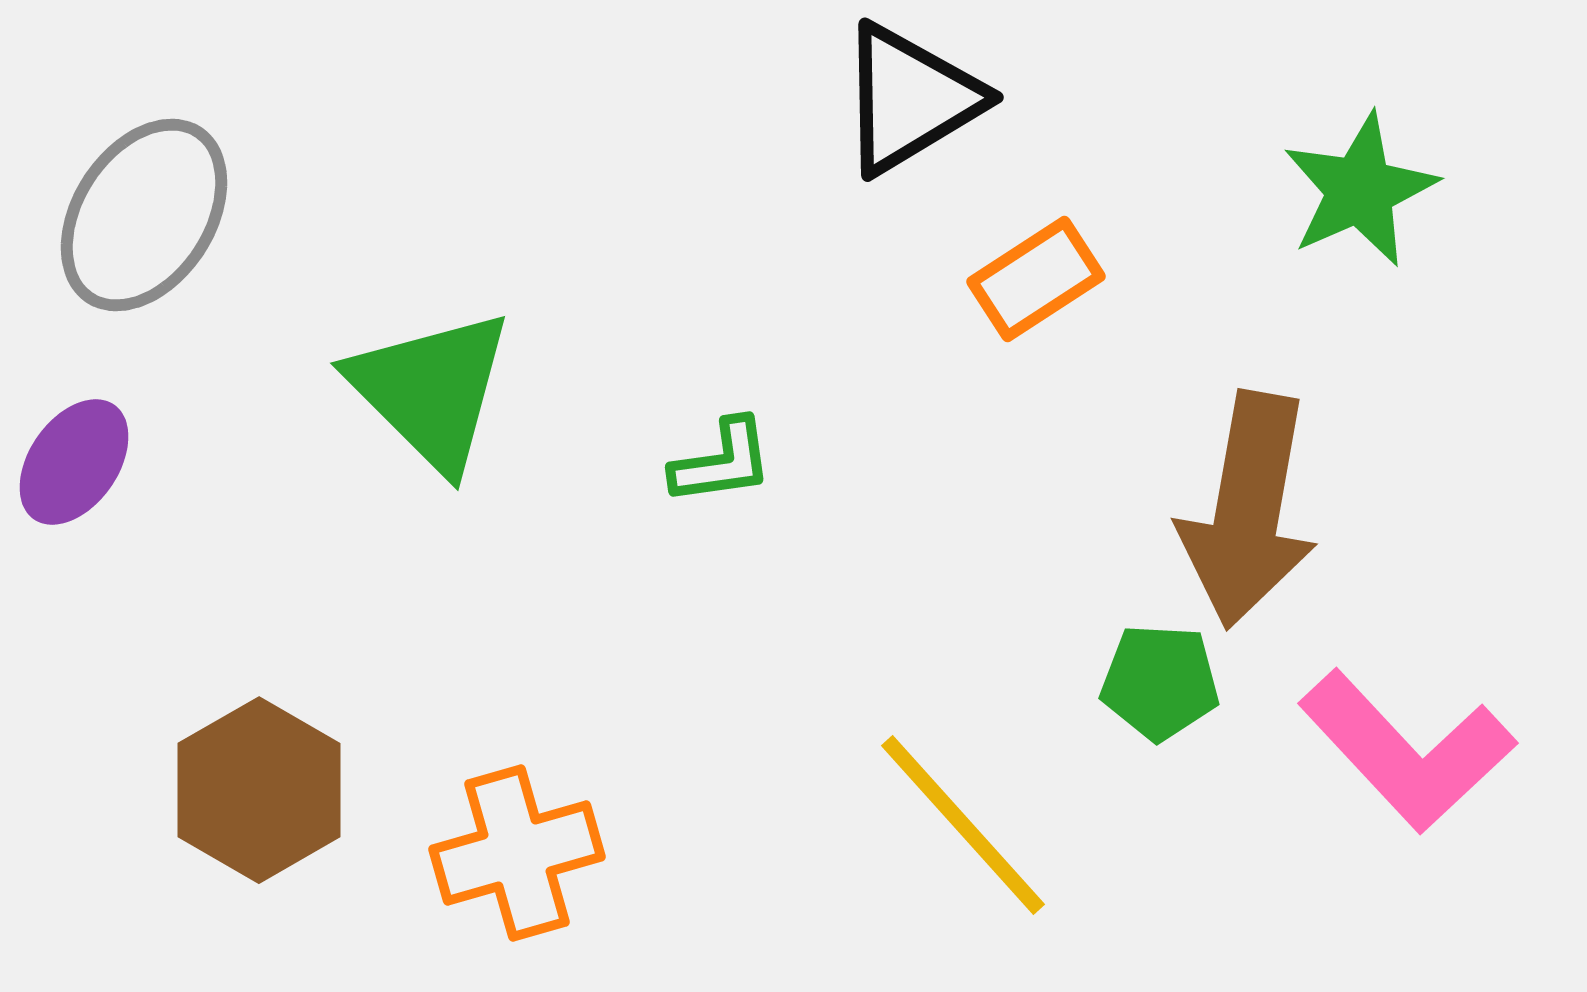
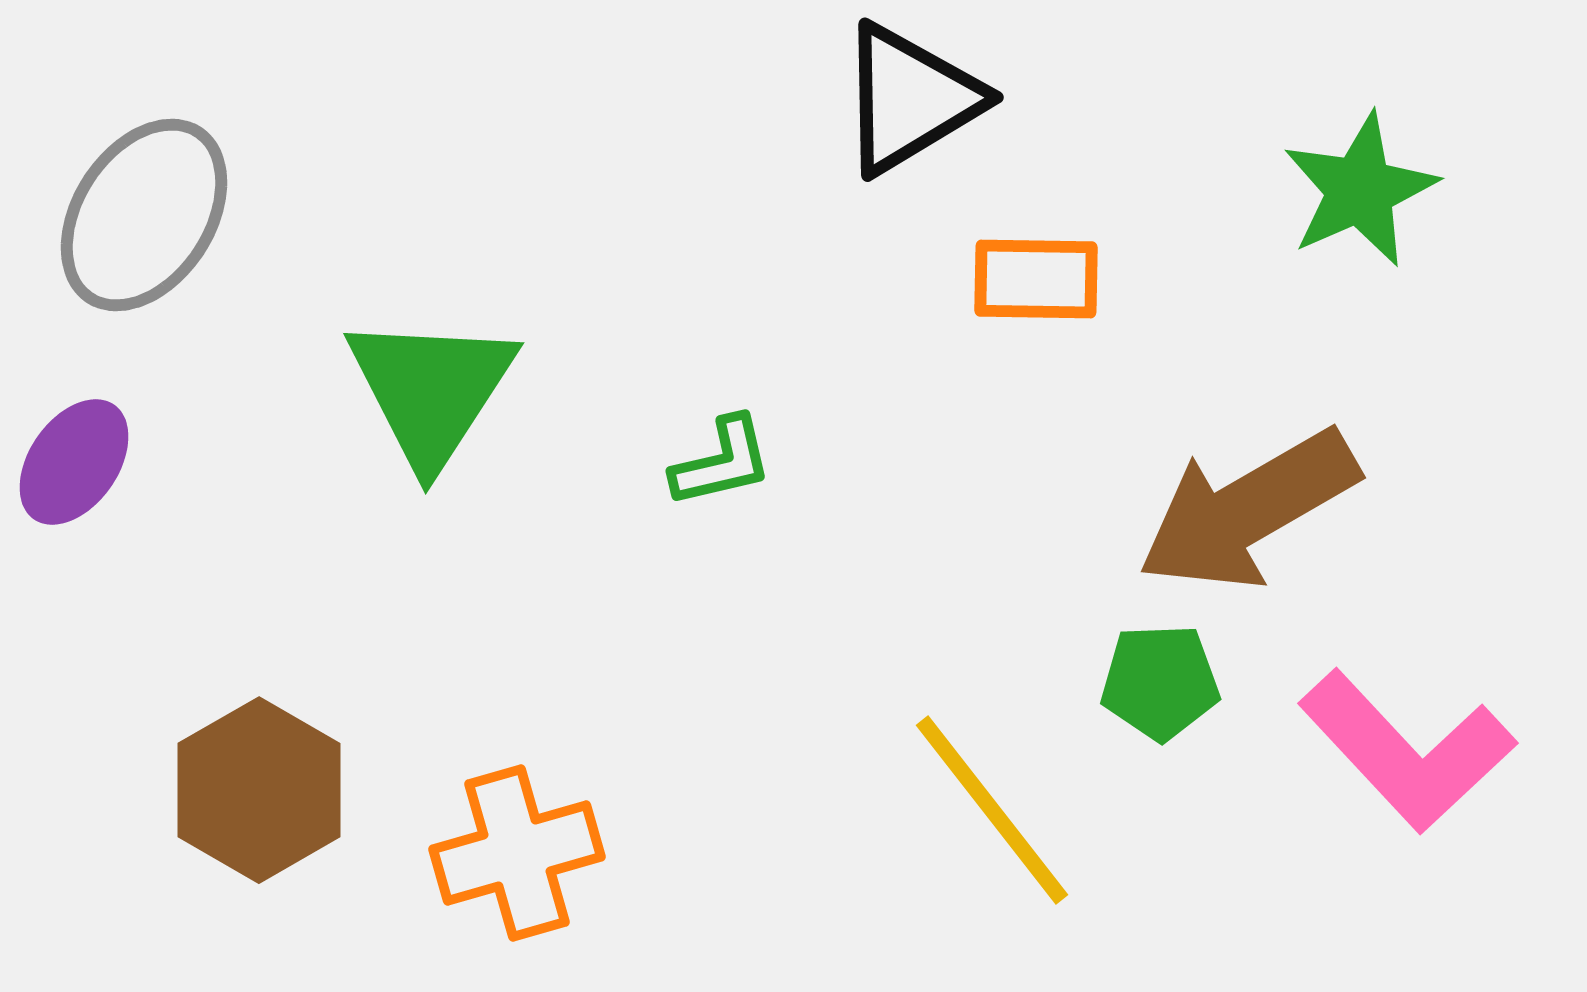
orange rectangle: rotated 34 degrees clockwise
green triangle: rotated 18 degrees clockwise
green L-shape: rotated 5 degrees counterclockwise
brown arrow: rotated 50 degrees clockwise
green pentagon: rotated 5 degrees counterclockwise
yellow line: moved 29 px right, 15 px up; rotated 4 degrees clockwise
